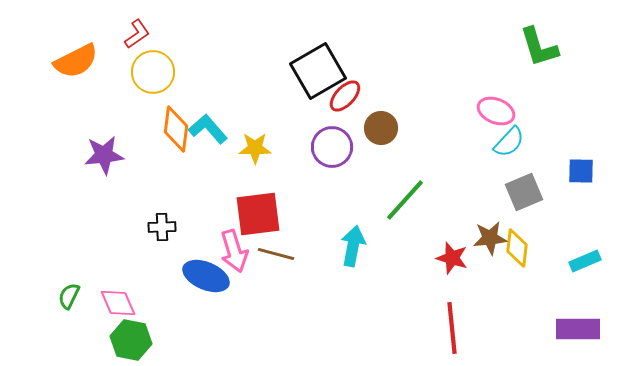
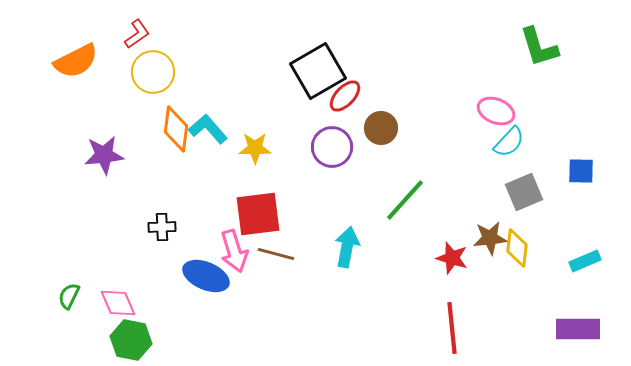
cyan arrow: moved 6 px left, 1 px down
